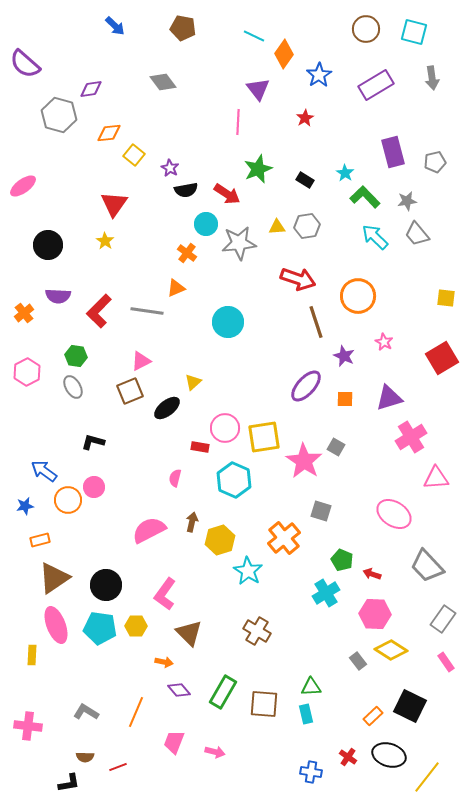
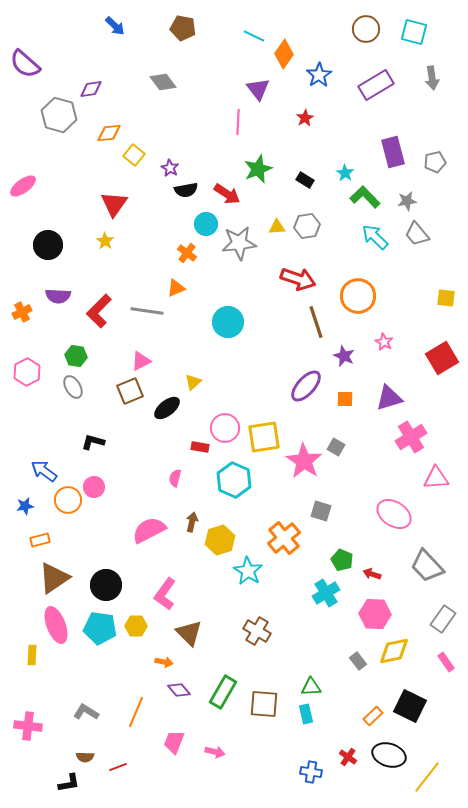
orange cross at (24, 313): moved 2 px left, 1 px up; rotated 12 degrees clockwise
yellow diamond at (391, 650): moved 3 px right, 1 px down; rotated 44 degrees counterclockwise
